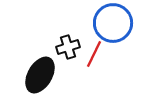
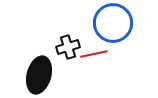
red line: rotated 52 degrees clockwise
black ellipse: moved 1 px left; rotated 15 degrees counterclockwise
